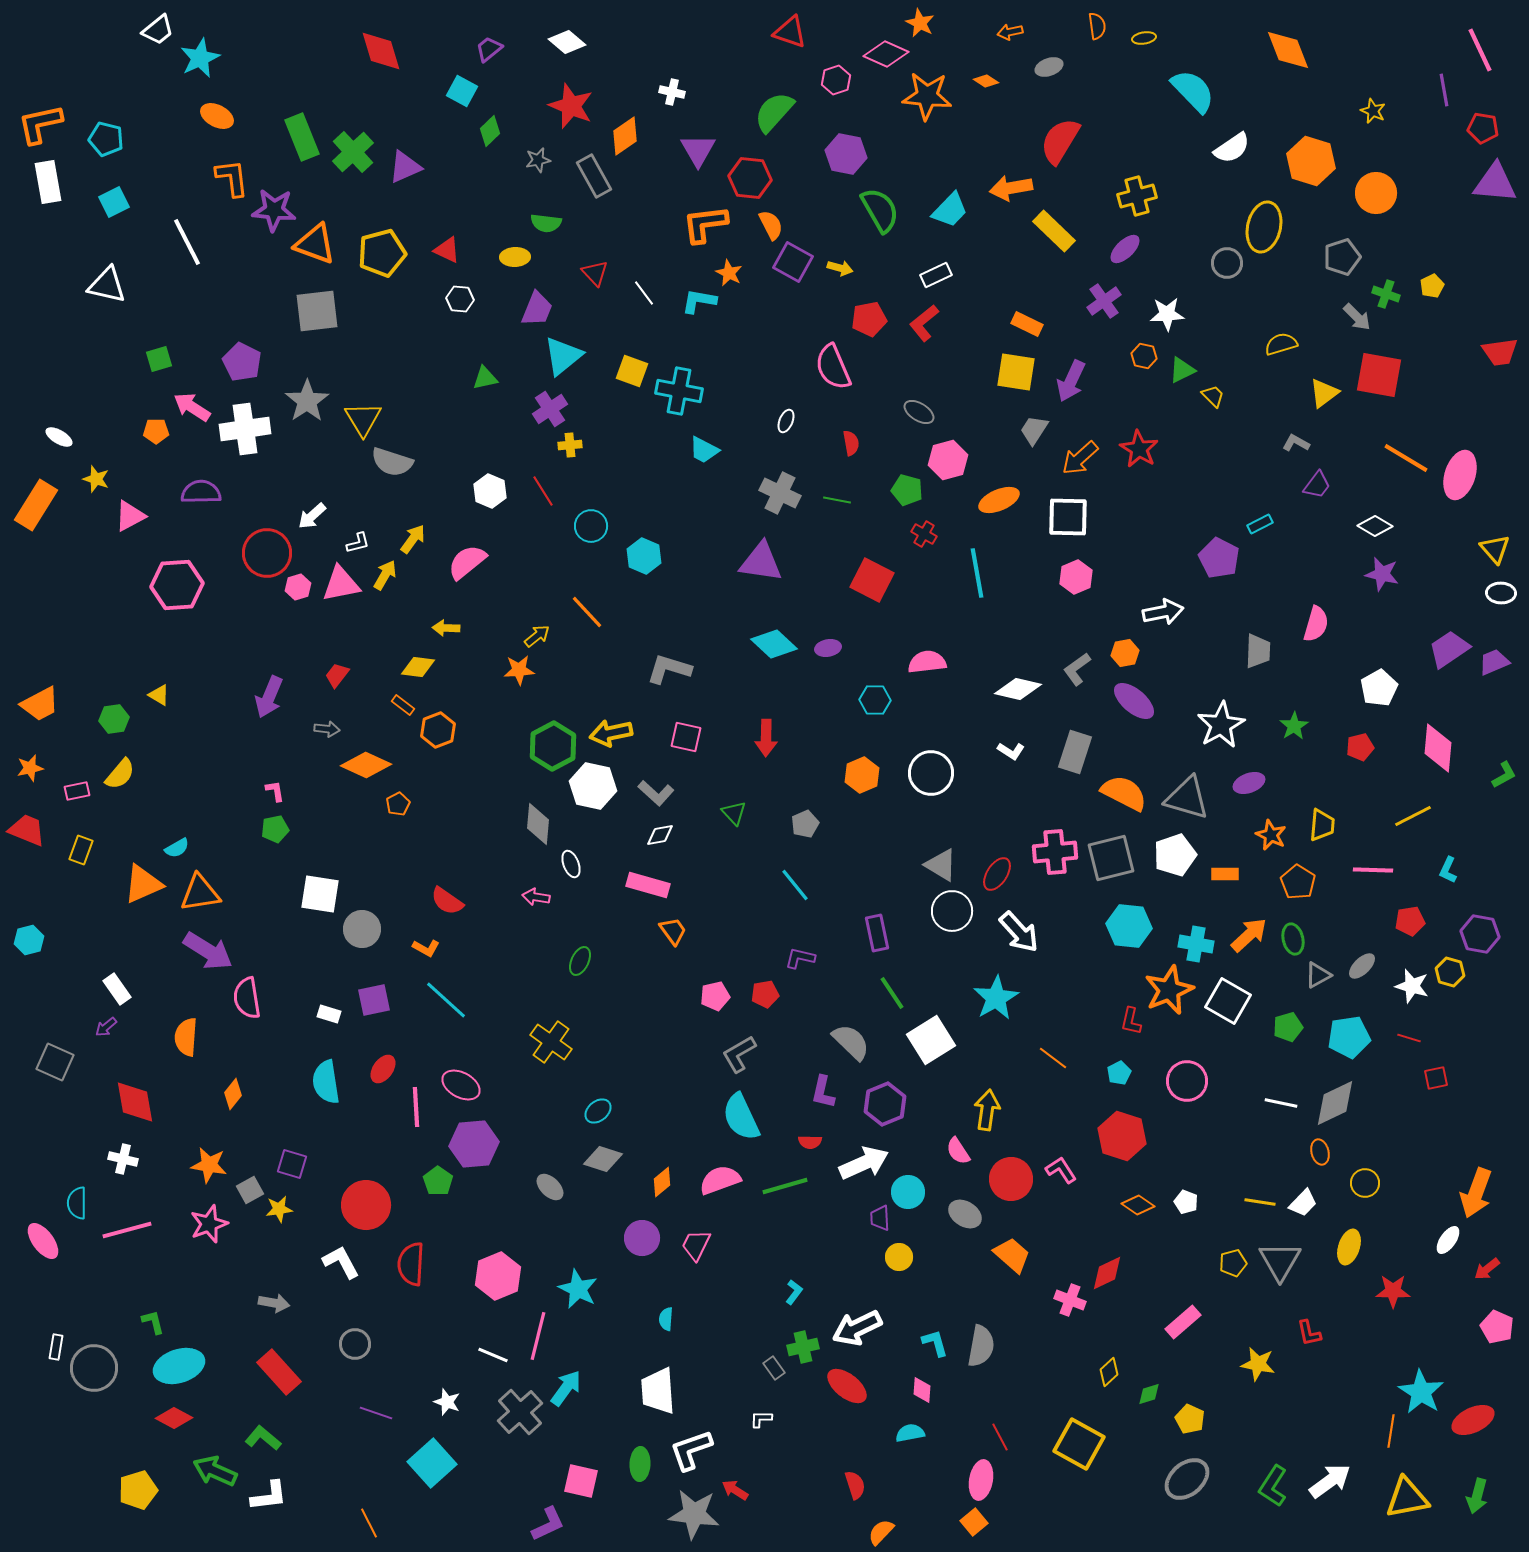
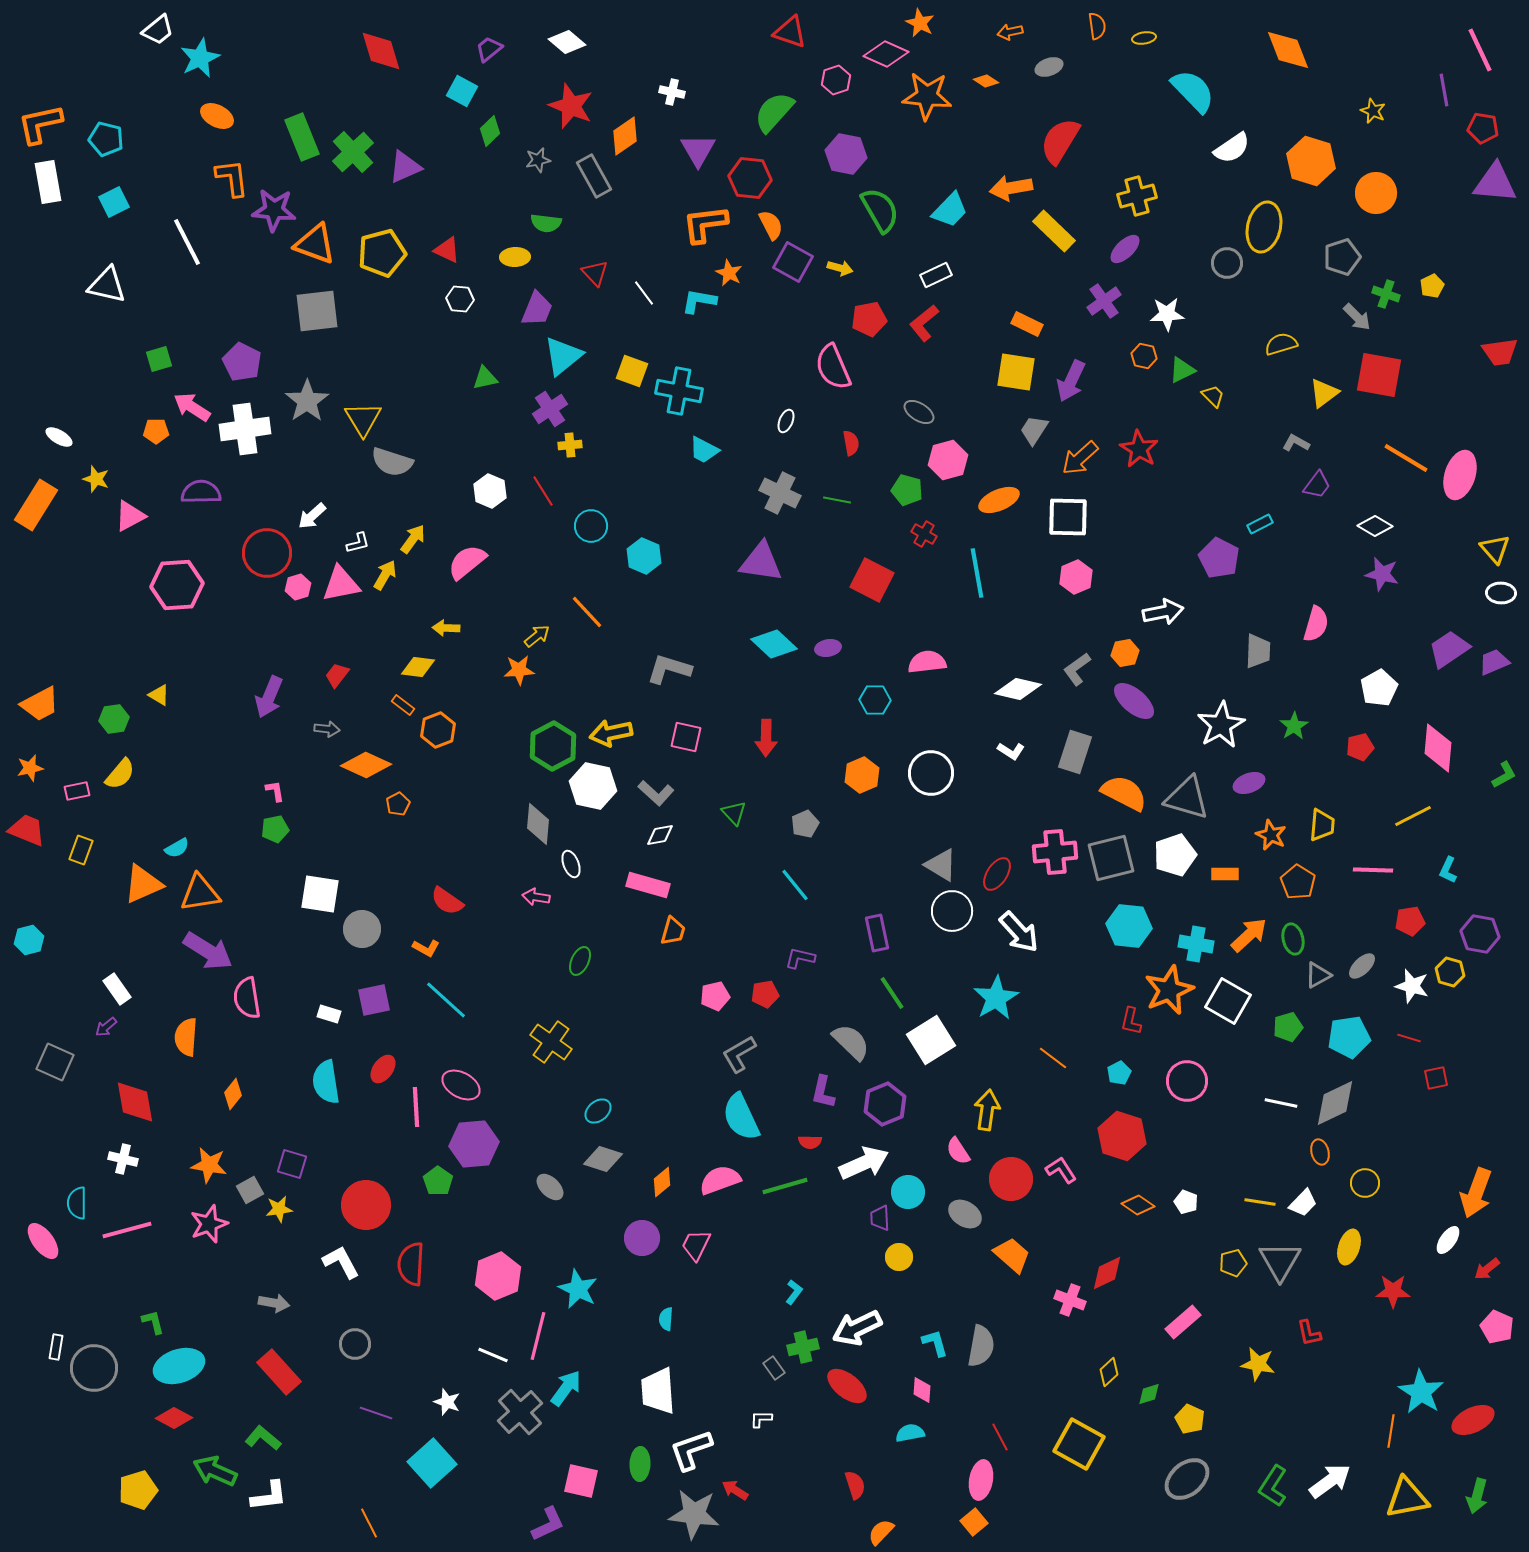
orange trapezoid at (673, 931): rotated 52 degrees clockwise
